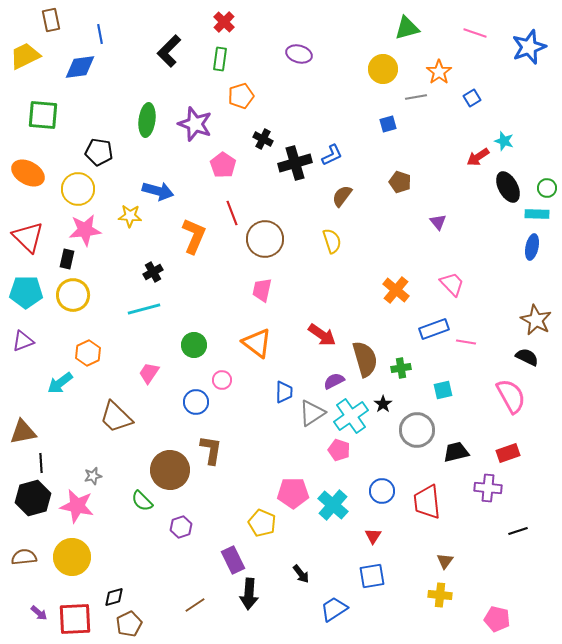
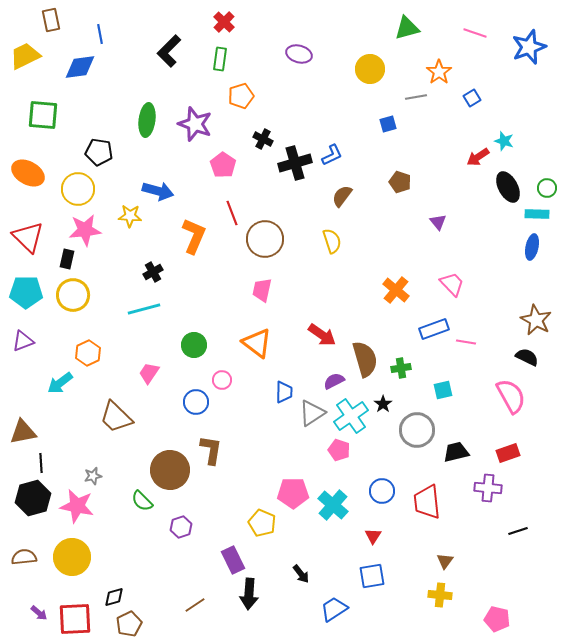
yellow circle at (383, 69): moved 13 px left
